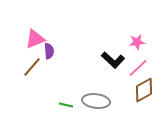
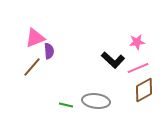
pink triangle: moved 1 px up
pink line: rotated 20 degrees clockwise
